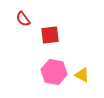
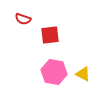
red semicircle: rotated 35 degrees counterclockwise
yellow triangle: moved 1 px right, 1 px up
